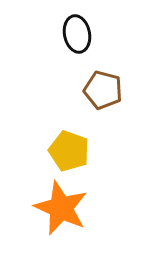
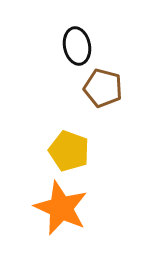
black ellipse: moved 12 px down
brown pentagon: moved 2 px up
